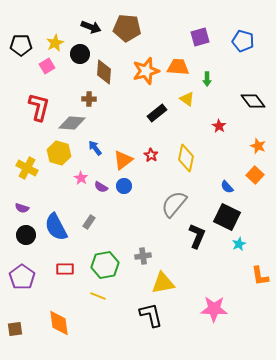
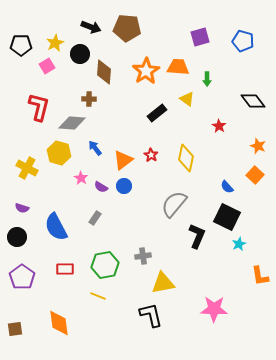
orange star at (146, 71): rotated 16 degrees counterclockwise
gray rectangle at (89, 222): moved 6 px right, 4 px up
black circle at (26, 235): moved 9 px left, 2 px down
